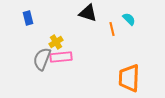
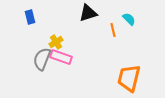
black triangle: rotated 36 degrees counterclockwise
blue rectangle: moved 2 px right, 1 px up
orange line: moved 1 px right, 1 px down
pink rectangle: rotated 25 degrees clockwise
orange trapezoid: rotated 12 degrees clockwise
